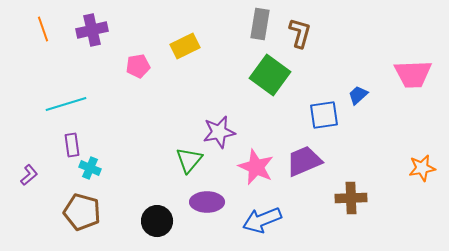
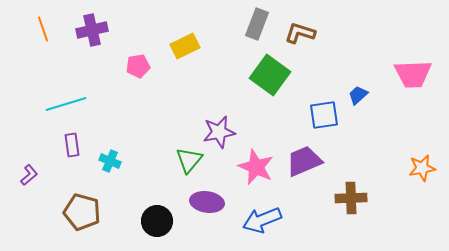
gray rectangle: moved 3 px left; rotated 12 degrees clockwise
brown L-shape: rotated 88 degrees counterclockwise
cyan cross: moved 20 px right, 7 px up
purple ellipse: rotated 8 degrees clockwise
